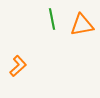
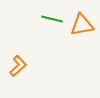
green line: rotated 65 degrees counterclockwise
